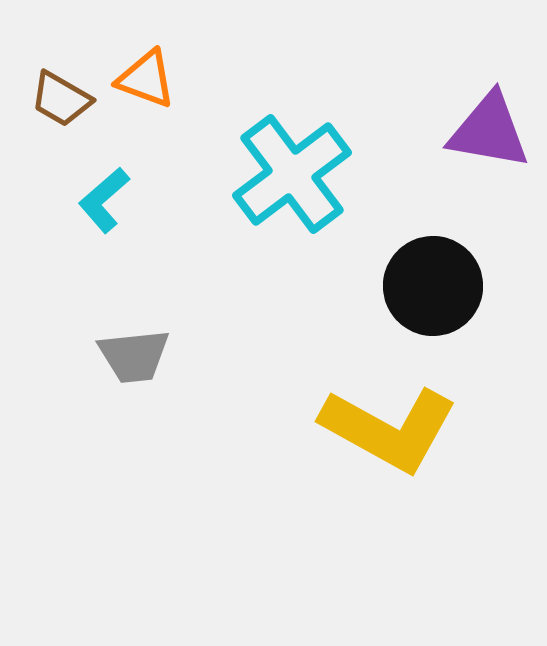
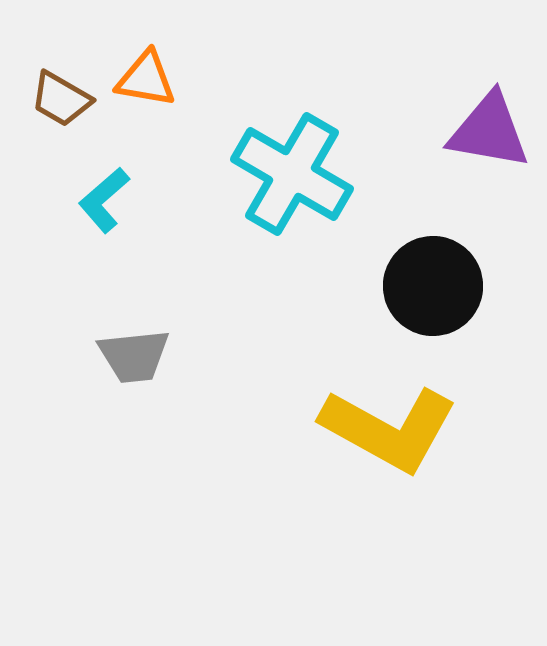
orange triangle: rotated 10 degrees counterclockwise
cyan cross: rotated 23 degrees counterclockwise
